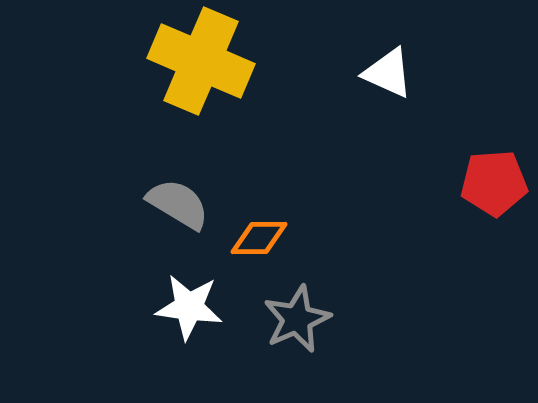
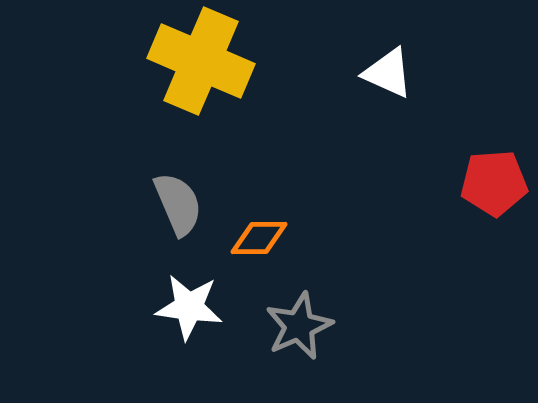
gray semicircle: rotated 36 degrees clockwise
gray star: moved 2 px right, 7 px down
